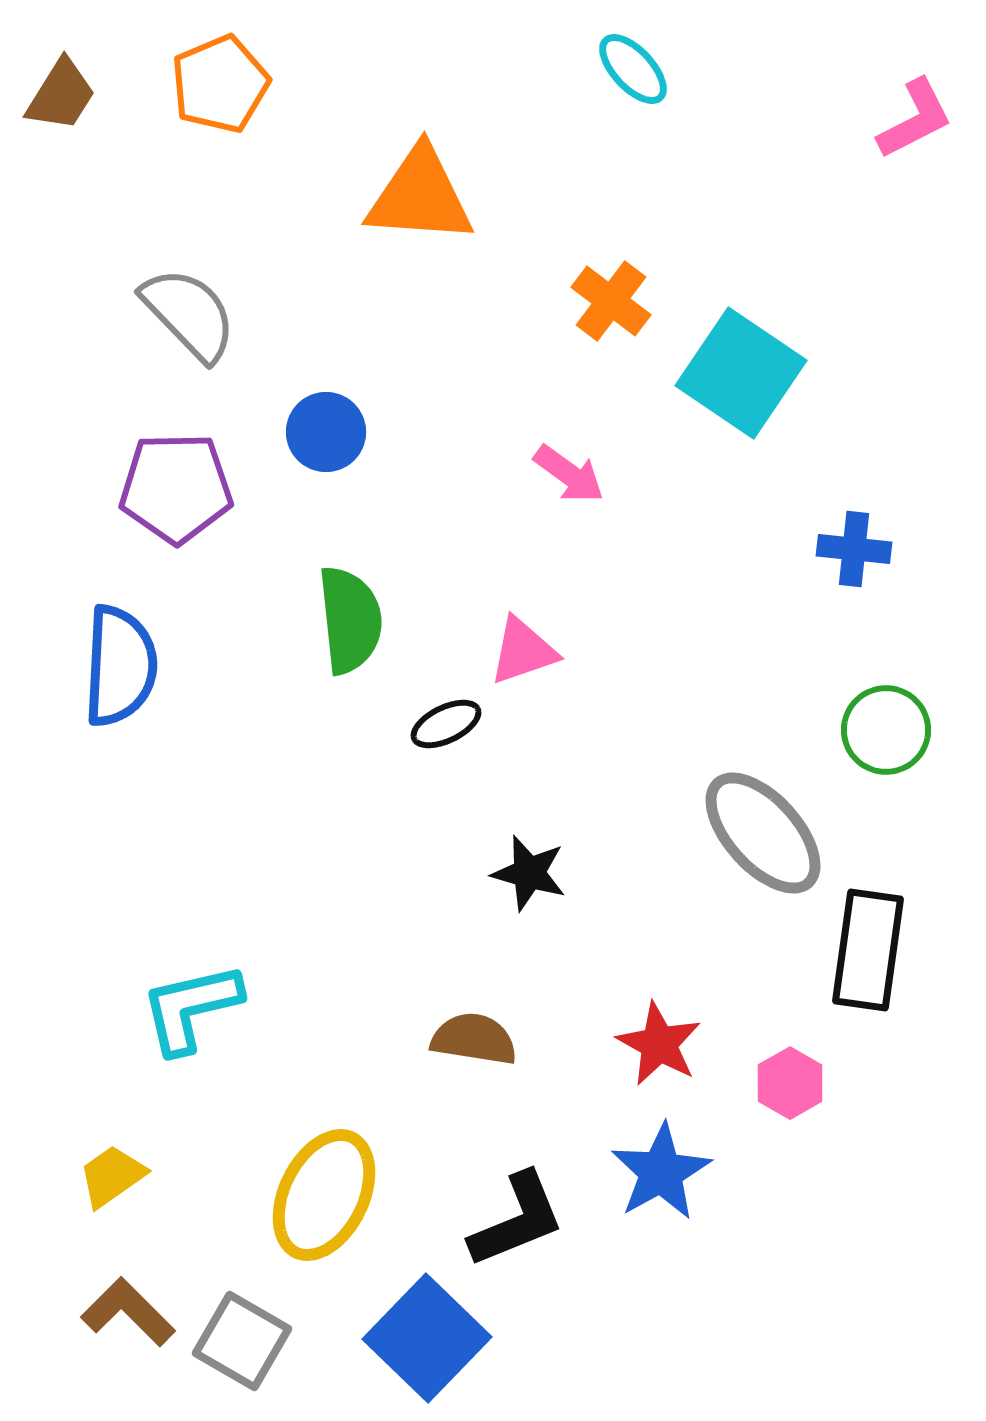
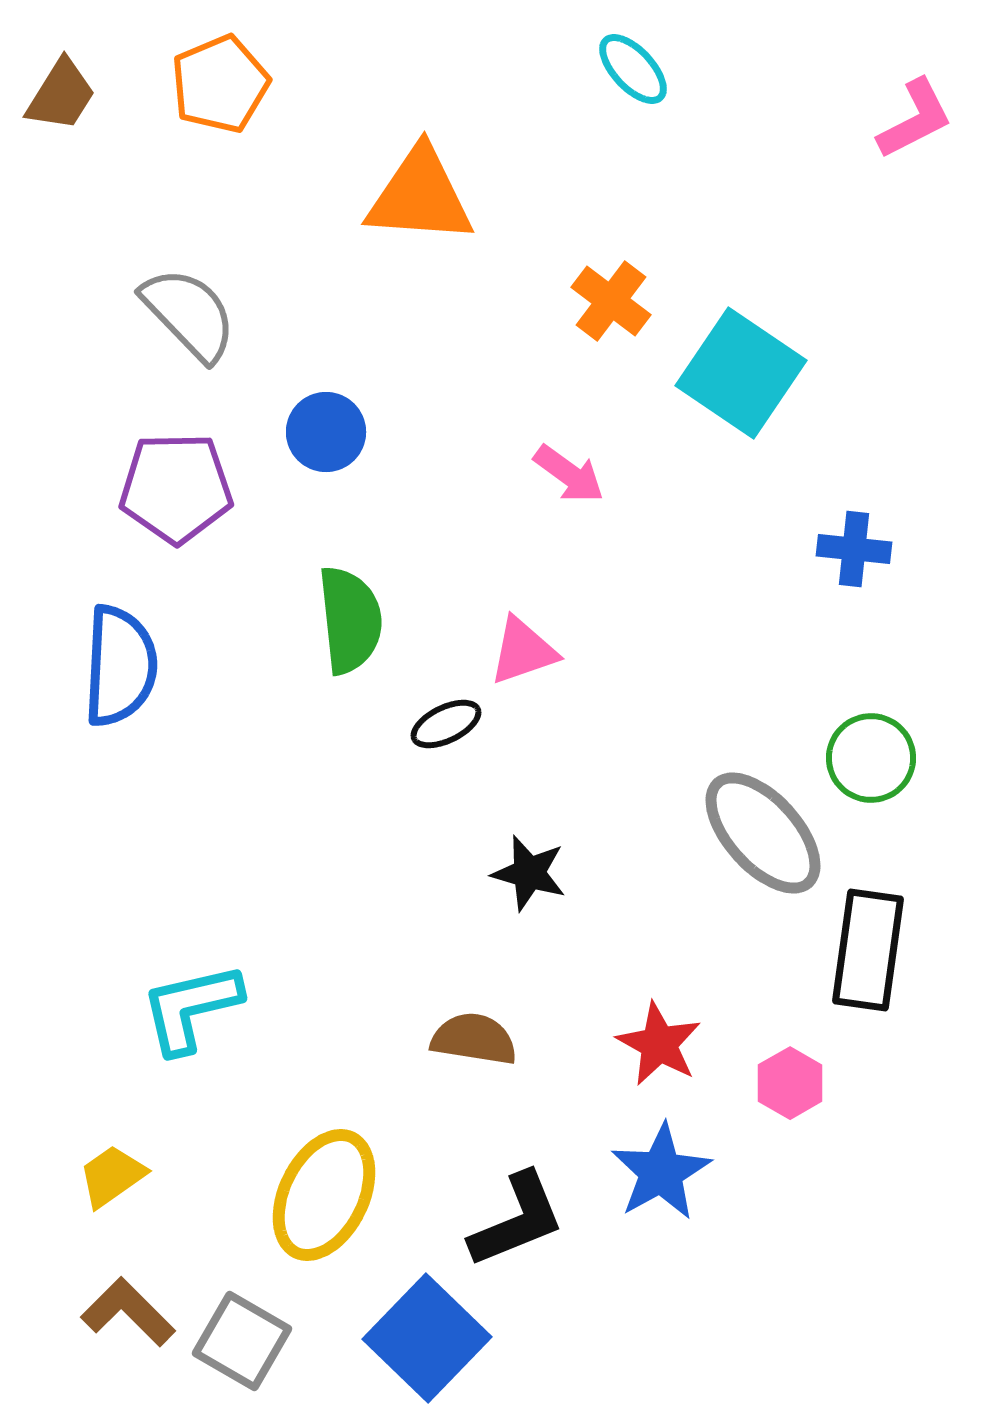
green circle: moved 15 px left, 28 px down
